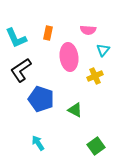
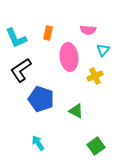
green triangle: moved 1 px right, 1 px down
